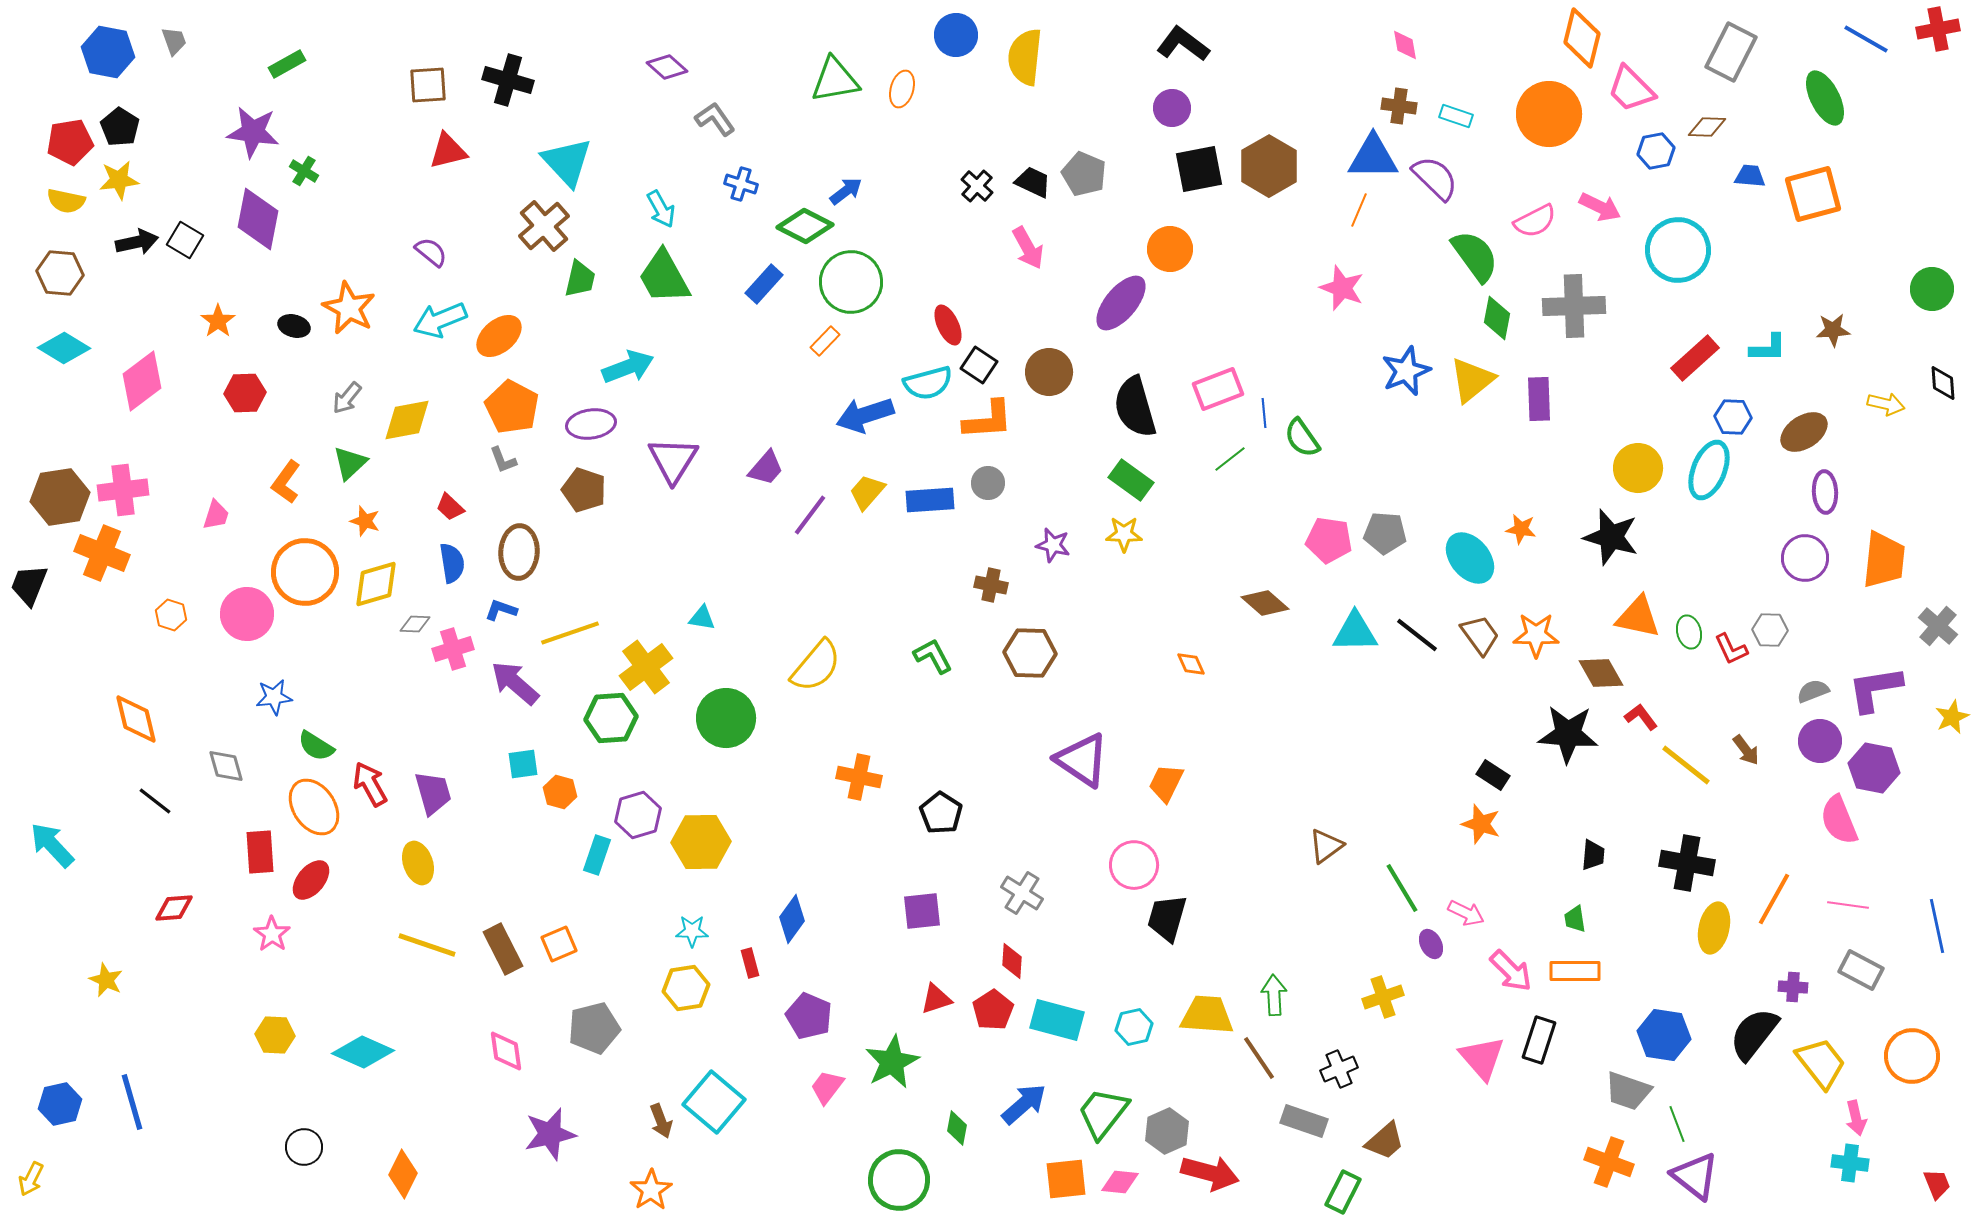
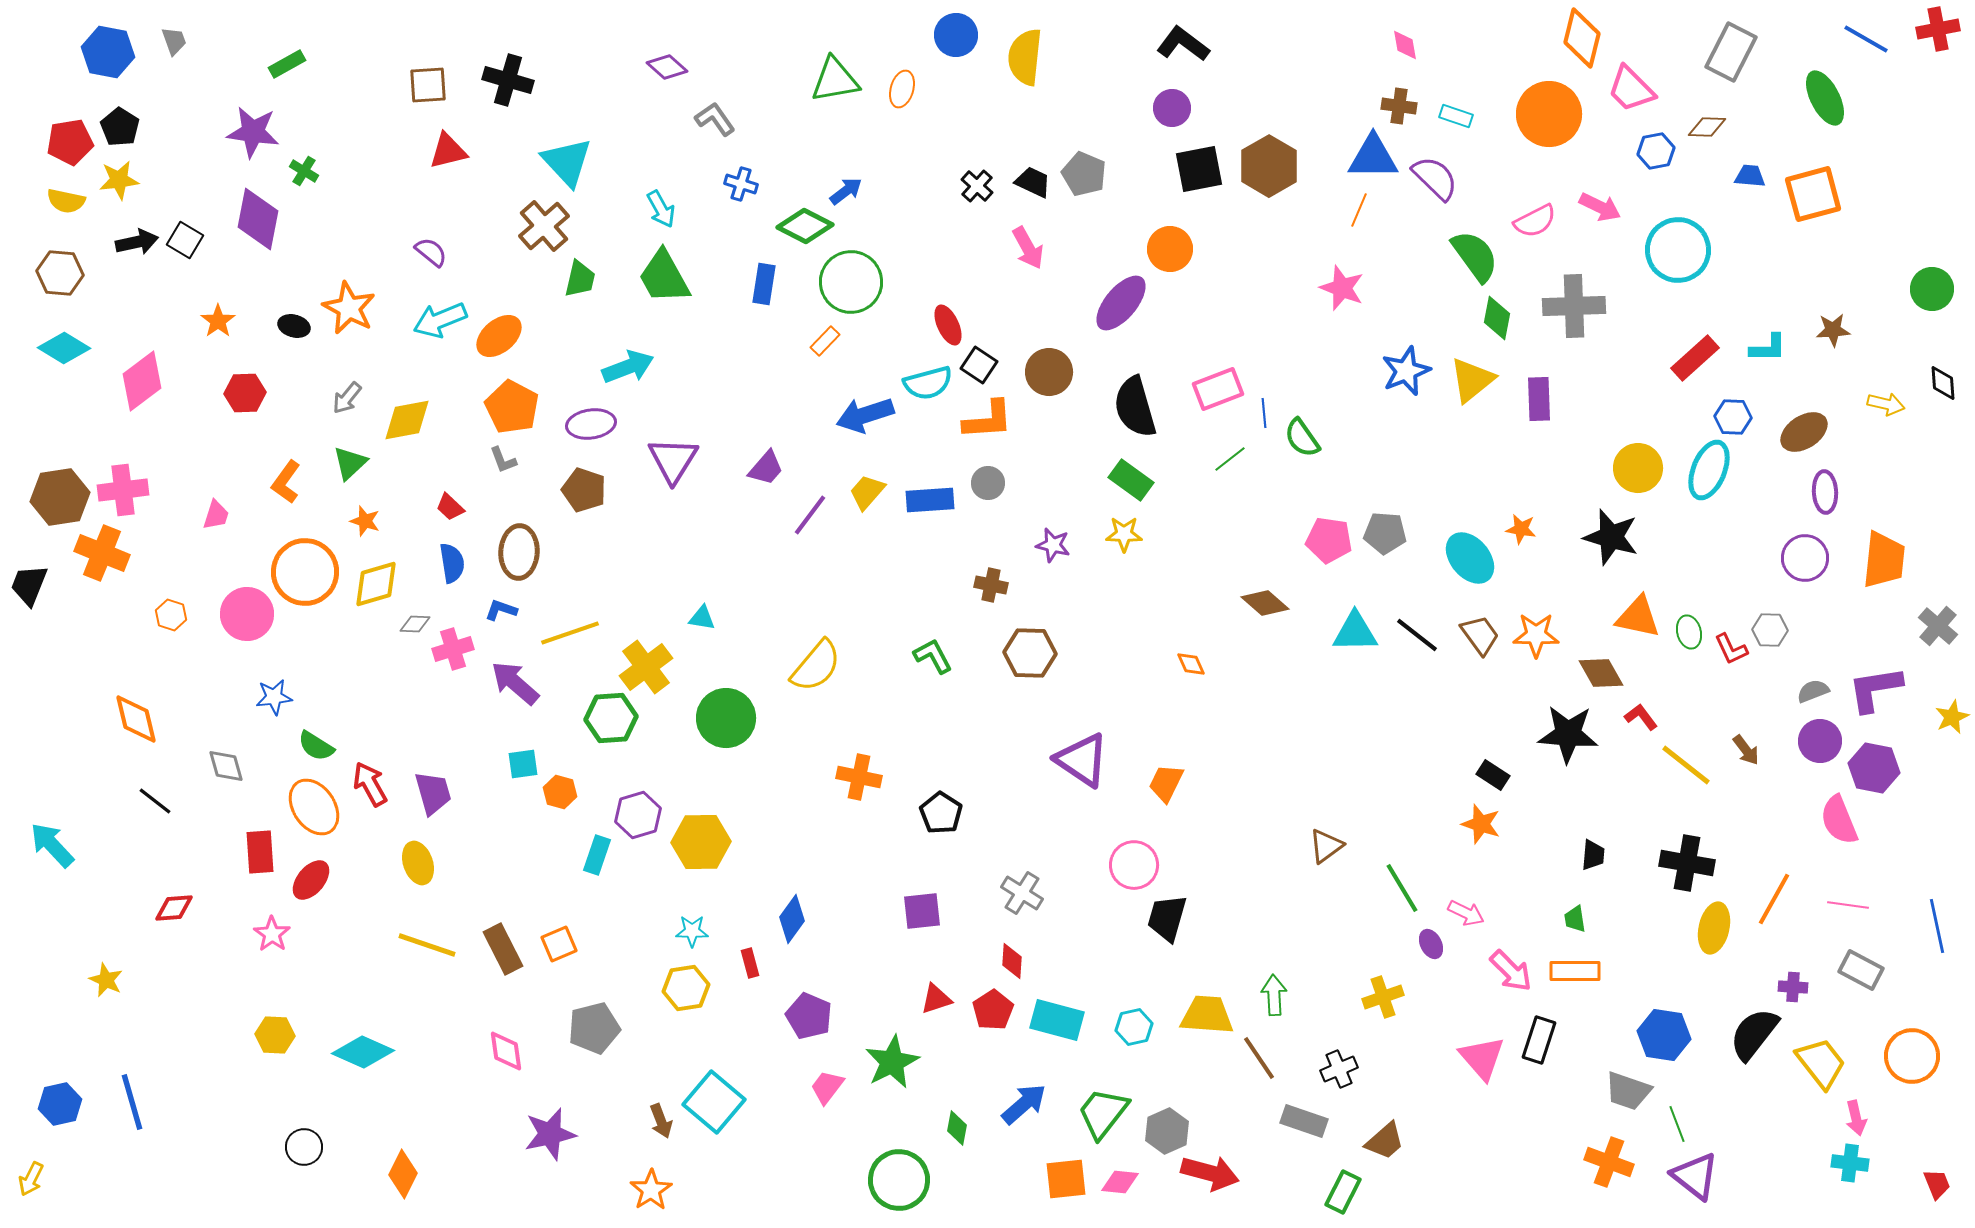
blue rectangle at (764, 284): rotated 33 degrees counterclockwise
